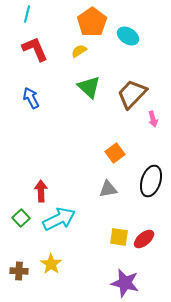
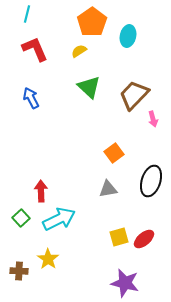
cyan ellipse: rotated 70 degrees clockwise
brown trapezoid: moved 2 px right, 1 px down
orange square: moved 1 px left
yellow square: rotated 24 degrees counterclockwise
yellow star: moved 3 px left, 5 px up
